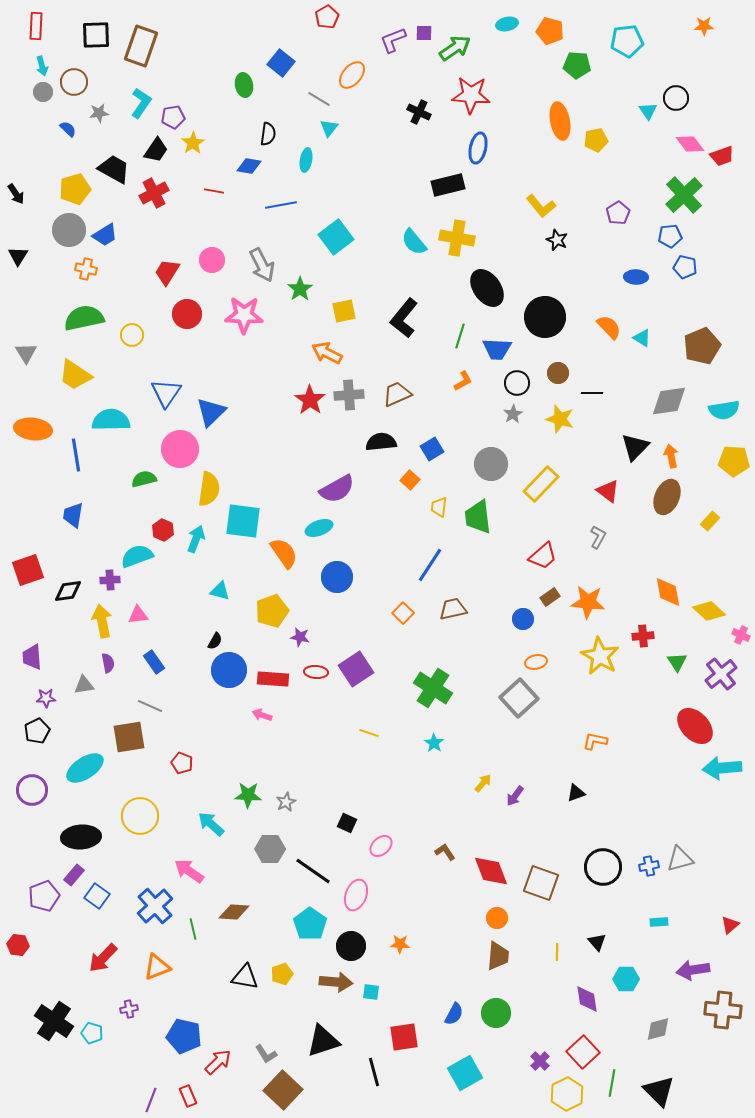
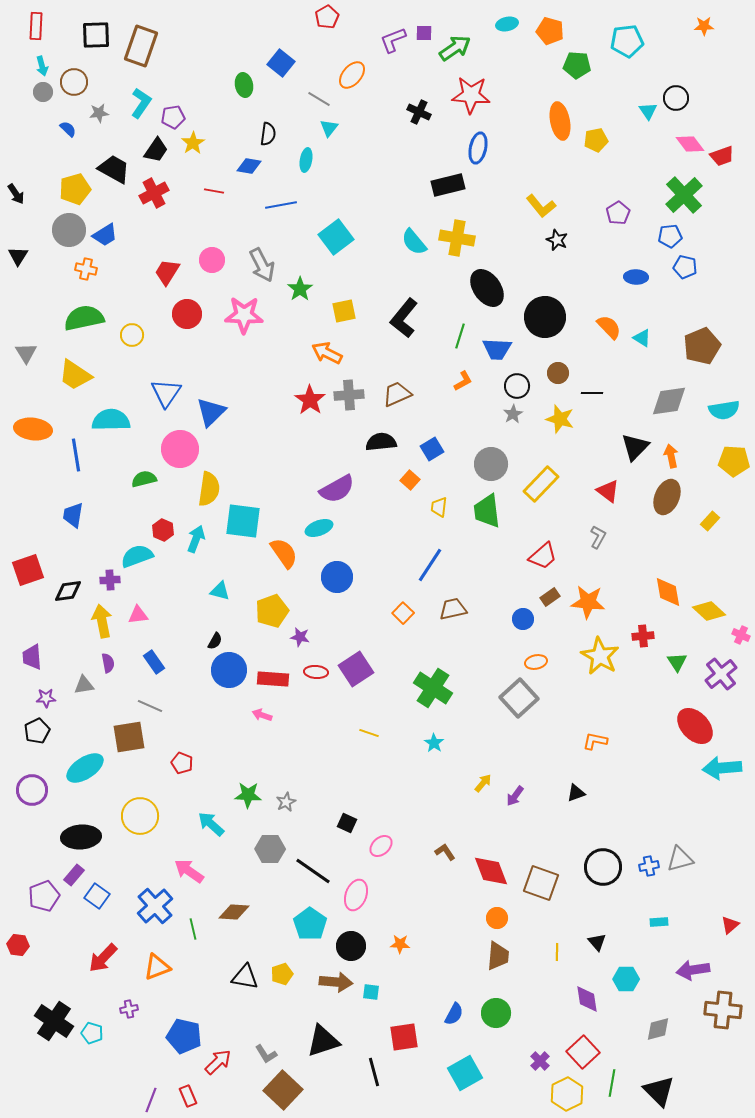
black circle at (517, 383): moved 3 px down
green trapezoid at (478, 517): moved 9 px right, 6 px up
